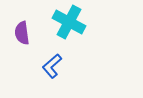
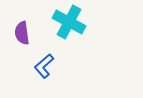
blue L-shape: moved 8 px left
